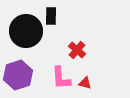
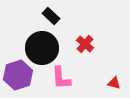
black rectangle: rotated 48 degrees counterclockwise
black circle: moved 16 px right, 17 px down
red cross: moved 8 px right, 6 px up
red triangle: moved 29 px right
